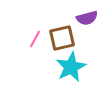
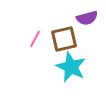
brown square: moved 2 px right, 1 px down
cyan star: rotated 20 degrees counterclockwise
